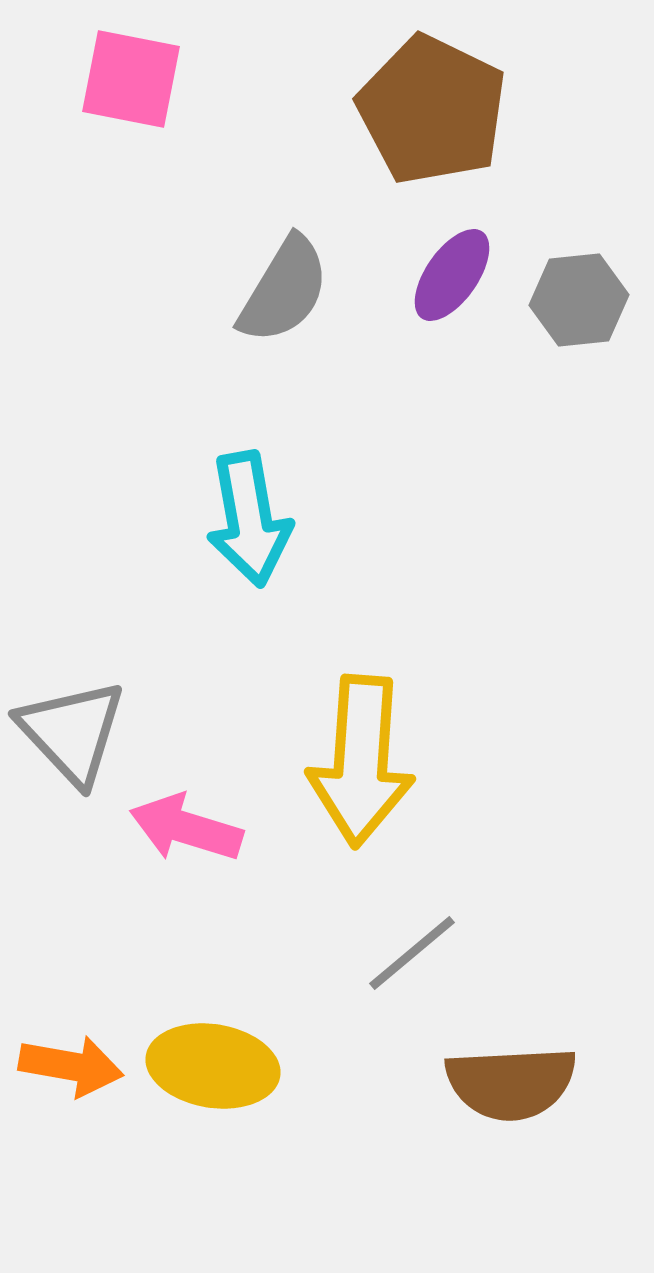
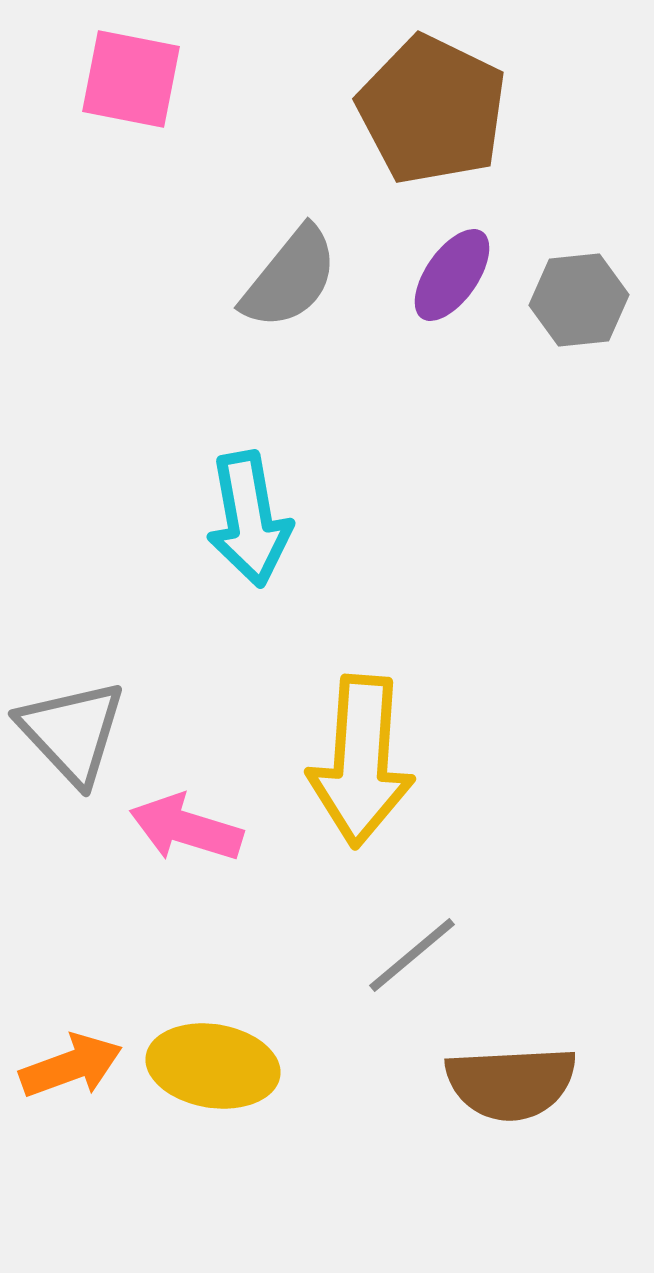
gray semicircle: moved 6 px right, 12 px up; rotated 8 degrees clockwise
gray line: moved 2 px down
orange arrow: rotated 30 degrees counterclockwise
